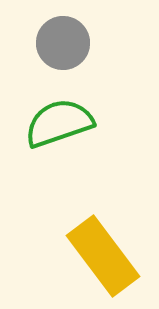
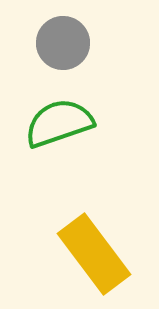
yellow rectangle: moved 9 px left, 2 px up
